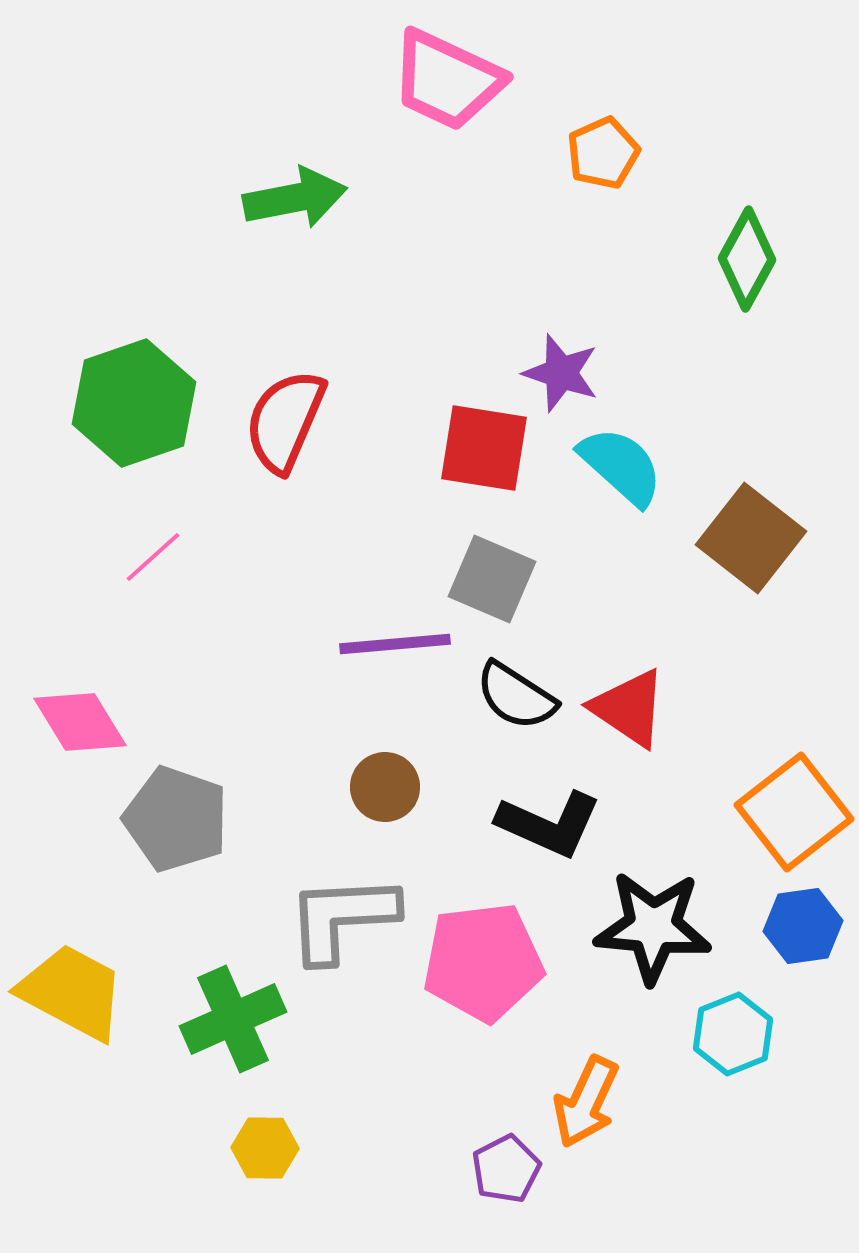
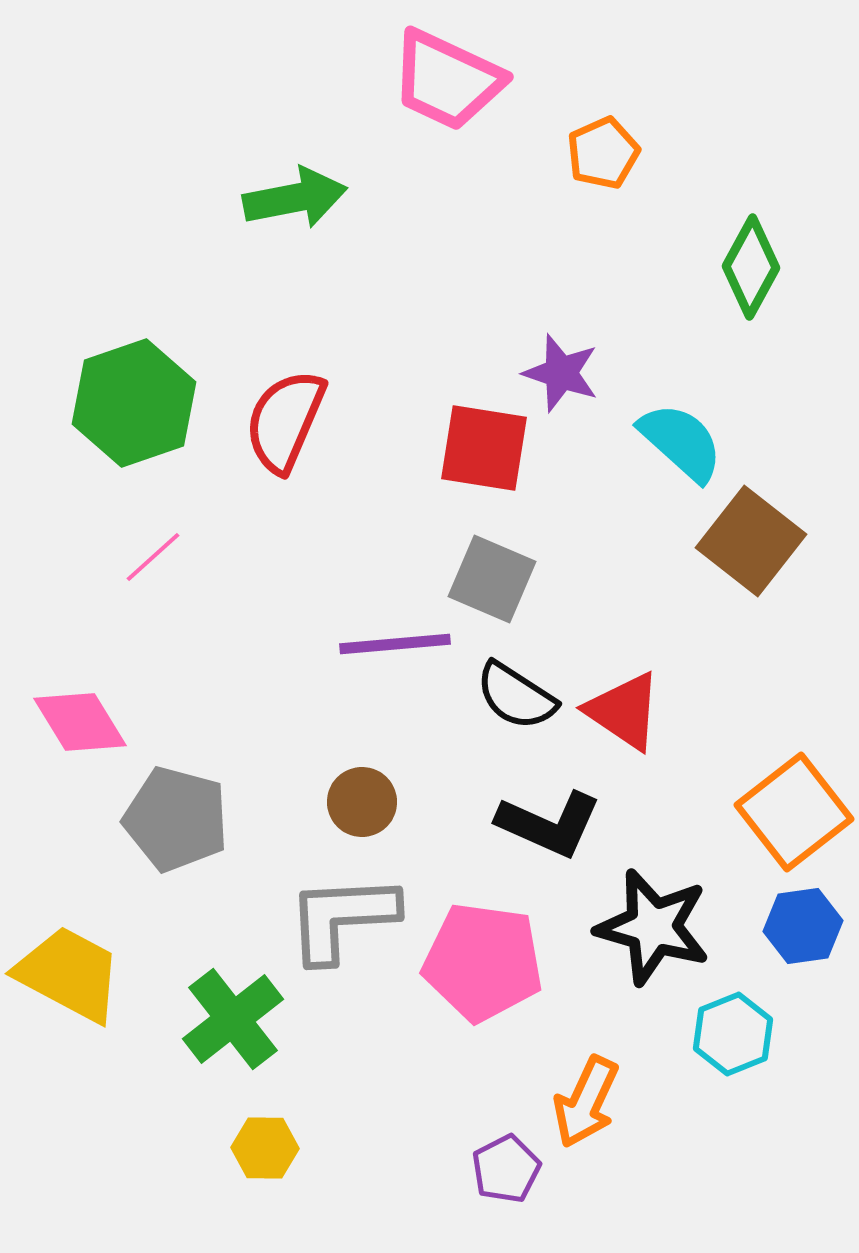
green diamond: moved 4 px right, 8 px down
cyan semicircle: moved 60 px right, 24 px up
brown square: moved 3 px down
red triangle: moved 5 px left, 3 px down
brown circle: moved 23 px left, 15 px down
gray pentagon: rotated 4 degrees counterclockwise
black star: rotated 11 degrees clockwise
pink pentagon: rotated 15 degrees clockwise
yellow trapezoid: moved 3 px left, 18 px up
green cross: rotated 14 degrees counterclockwise
